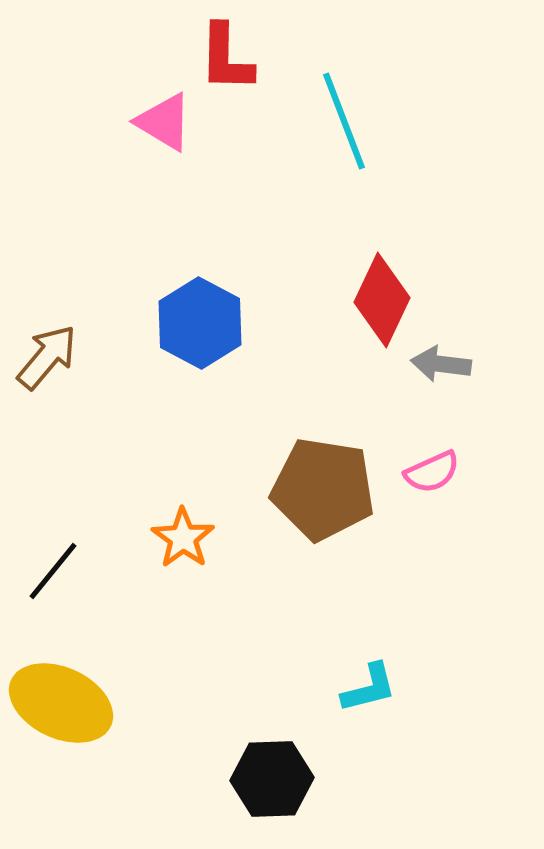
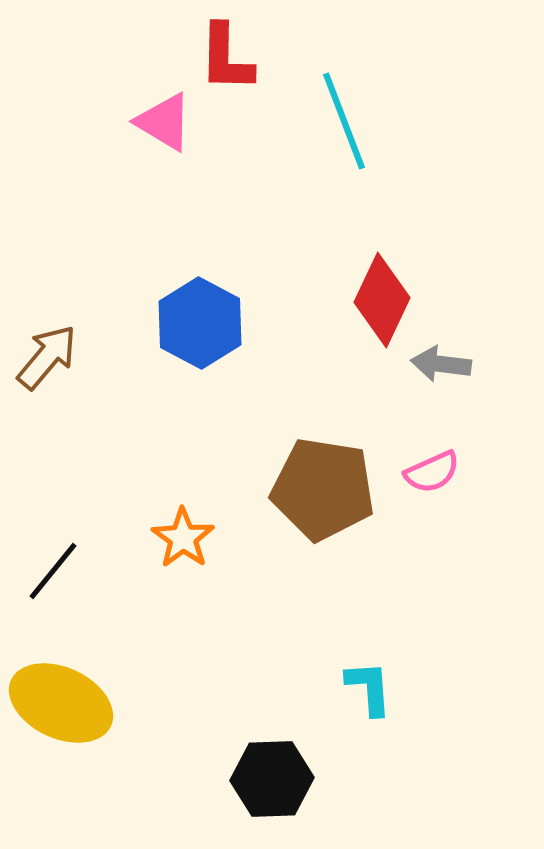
cyan L-shape: rotated 80 degrees counterclockwise
